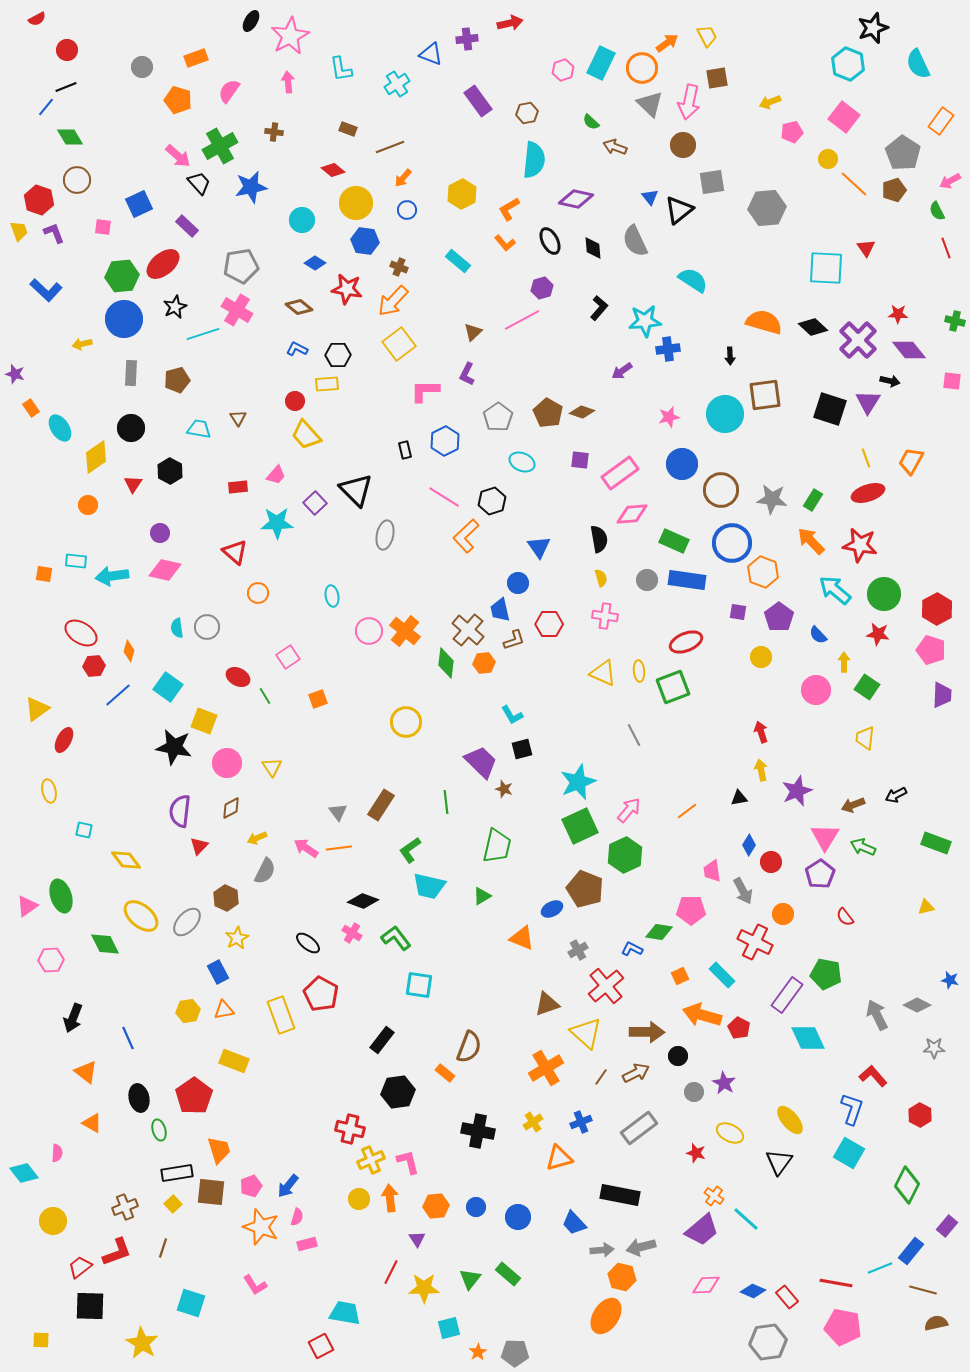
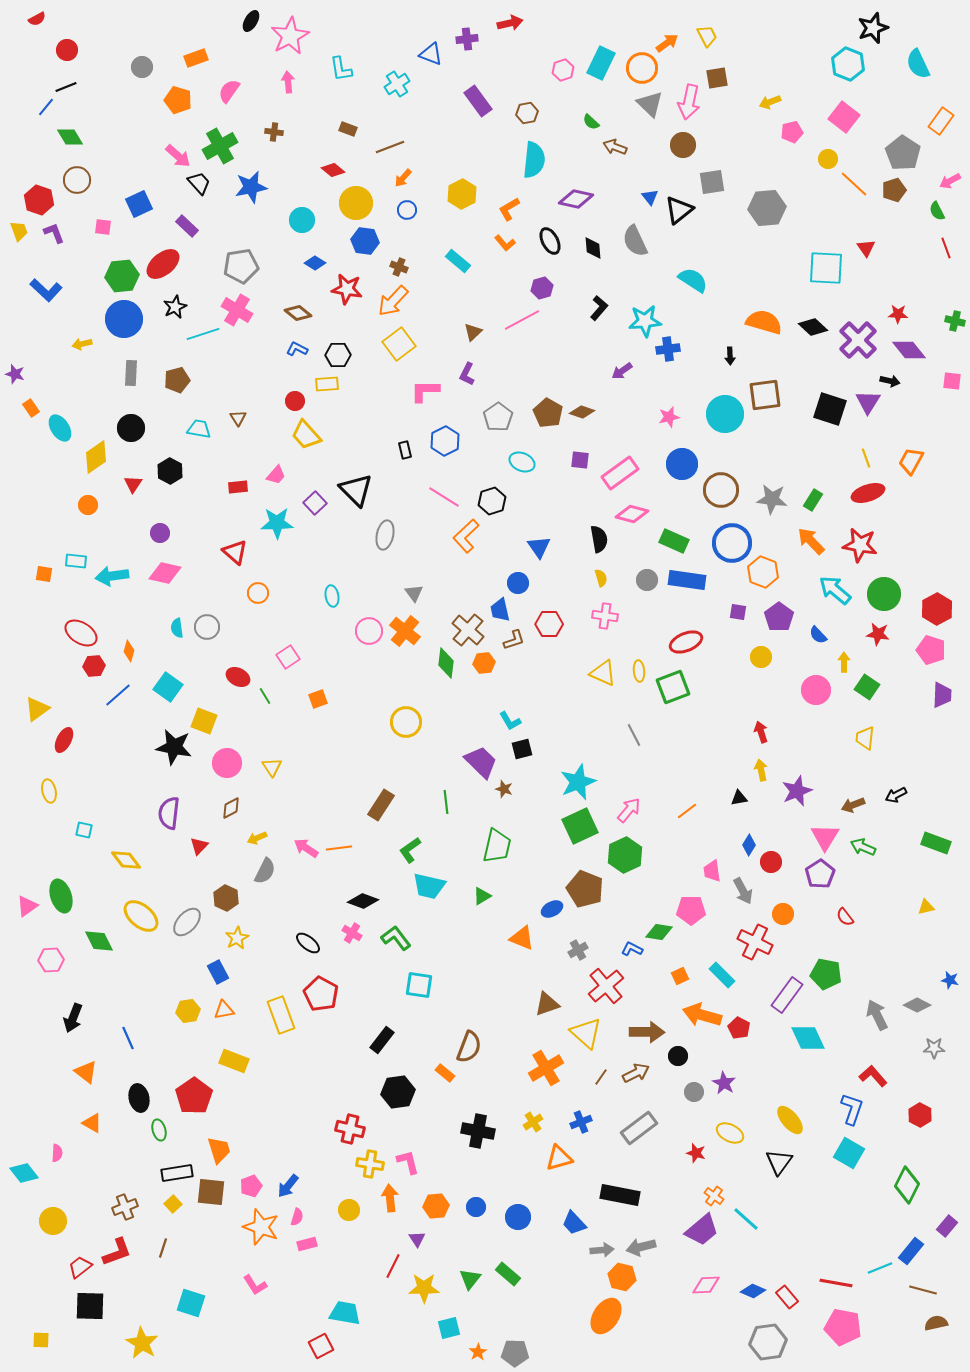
brown diamond at (299, 307): moved 1 px left, 6 px down
pink diamond at (632, 514): rotated 20 degrees clockwise
pink diamond at (165, 570): moved 3 px down
cyan L-shape at (512, 715): moved 2 px left, 6 px down
purple semicircle at (180, 811): moved 11 px left, 2 px down
gray triangle at (338, 812): moved 76 px right, 219 px up
green diamond at (105, 944): moved 6 px left, 3 px up
yellow cross at (371, 1160): moved 1 px left, 4 px down; rotated 32 degrees clockwise
yellow circle at (359, 1199): moved 10 px left, 11 px down
red line at (391, 1272): moved 2 px right, 6 px up
